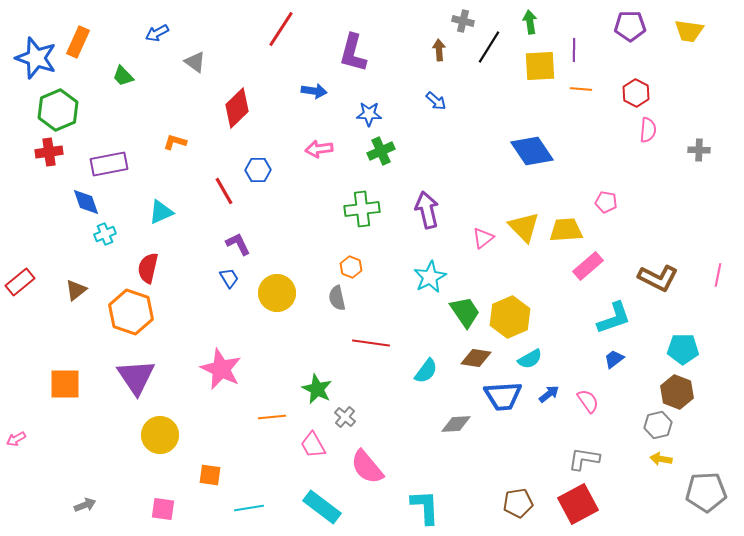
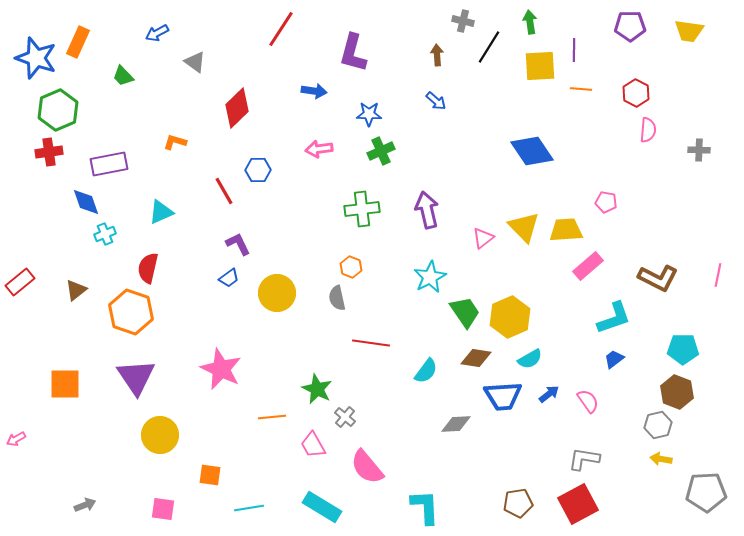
brown arrow at (439, 50): moved 2 px left, 5 px down
blue trapezoid at (229, 278): rotated 85 degrees clockwise
cyan rectangle at (322, 507): rotated 6 degrees counterclockwise
